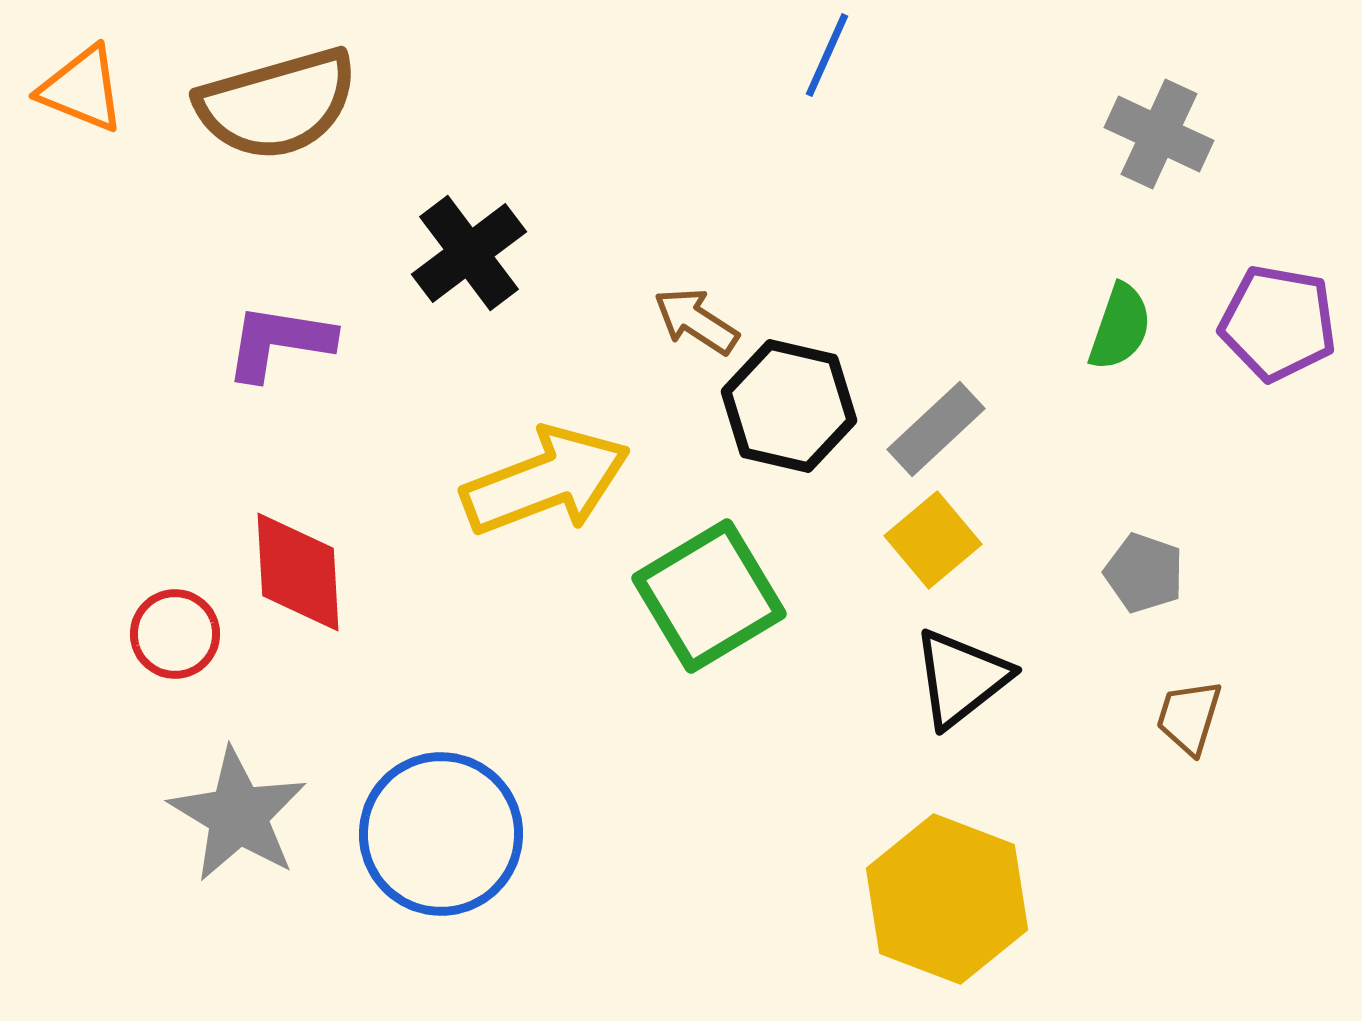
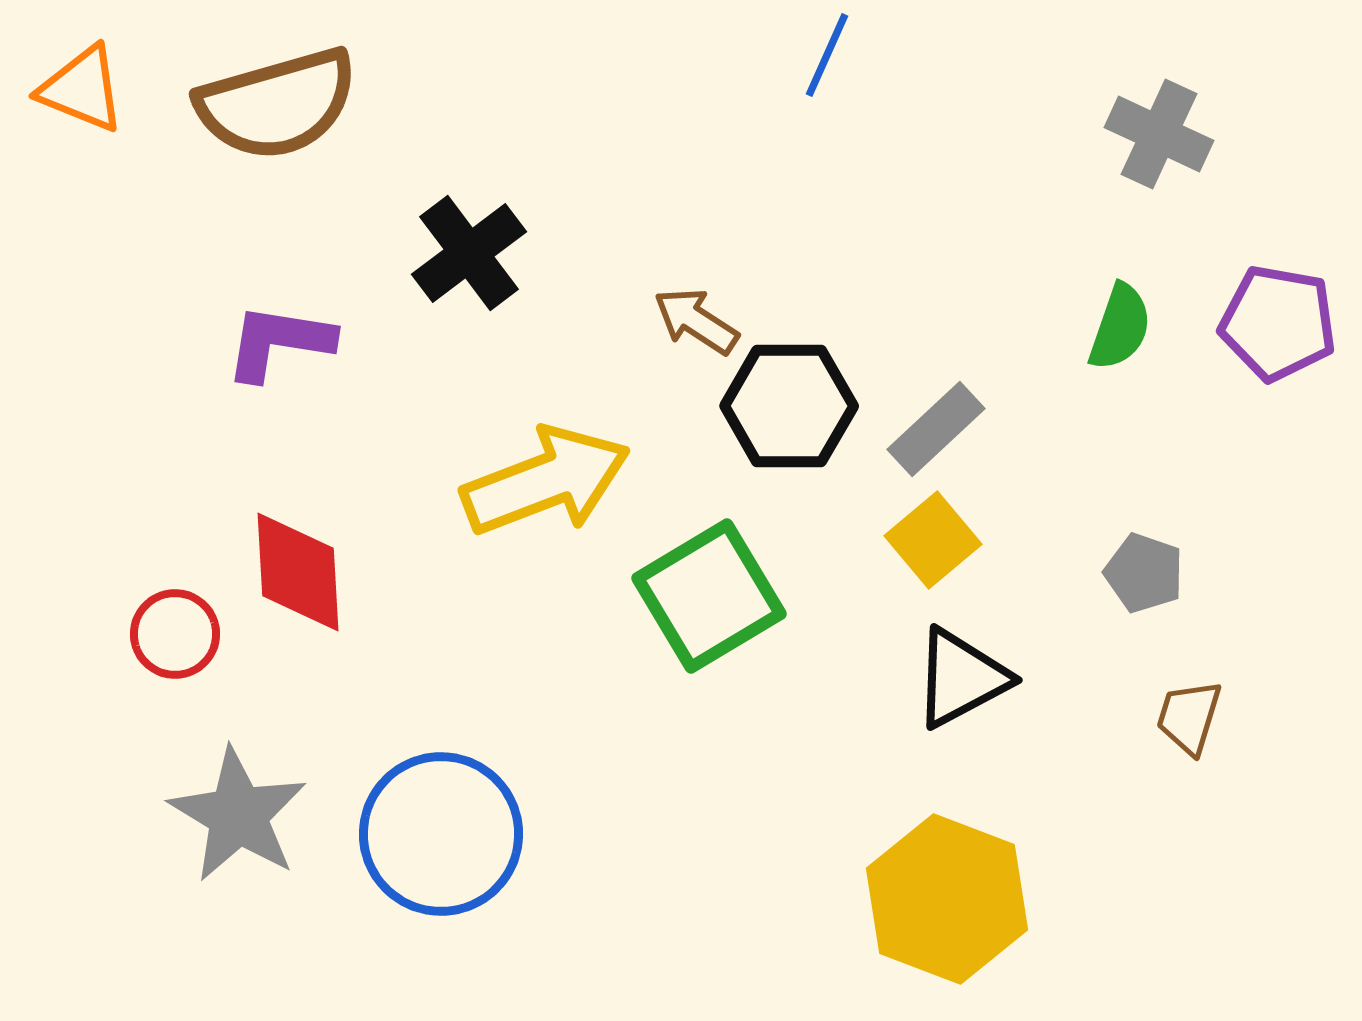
black hexagon: rotated 13 degrees counterclockwise
black triangle: rotated 10 degrees clockwise
